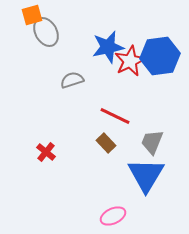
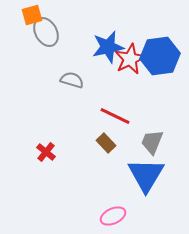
red star: moved 2 px up
gray semicircle: rotated 35 degrees clockwise
